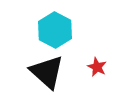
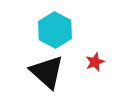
red star: moved 2 px left, 5 px up; rotated 24 degrees clockwise
